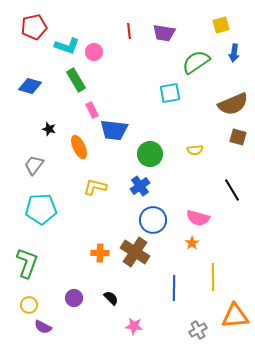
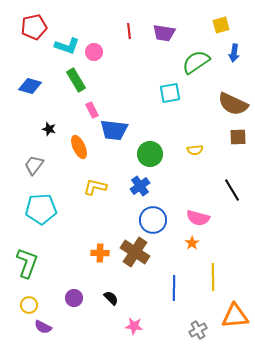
brown semicircle: rotated 48 degrees clockwise
brown square: rotated 18 degrees counterclockwise
